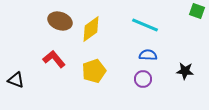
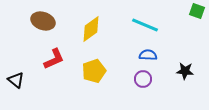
brown ellipse: moved 17 px left
red L-shape: rotated 105 degrees clockwise
black triangle: rotated 18 degrees clockwise
